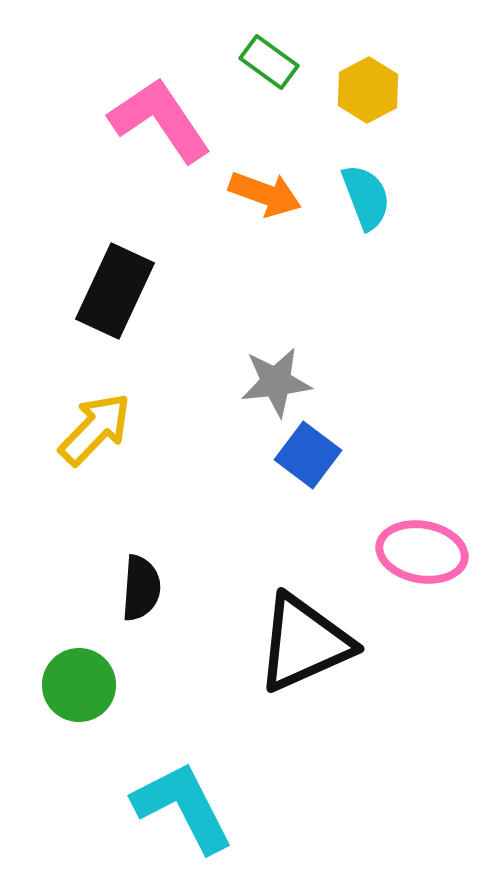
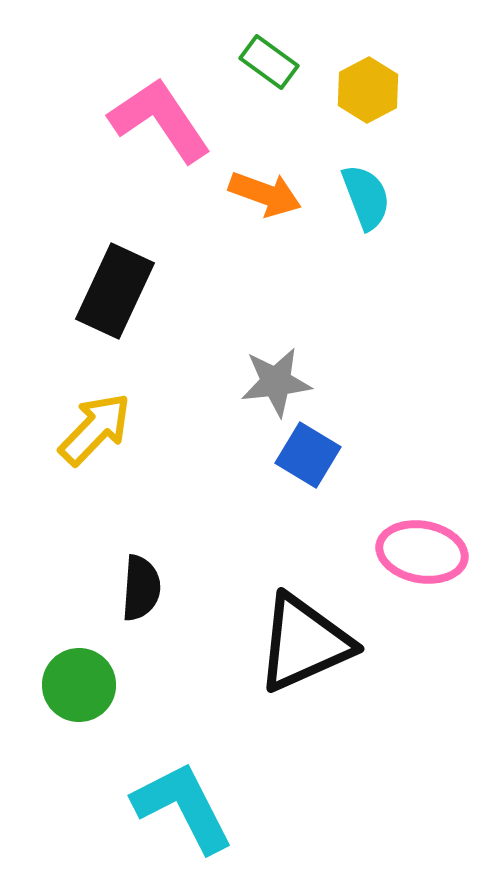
blue square: rotated 6 degrees counterclockwise
